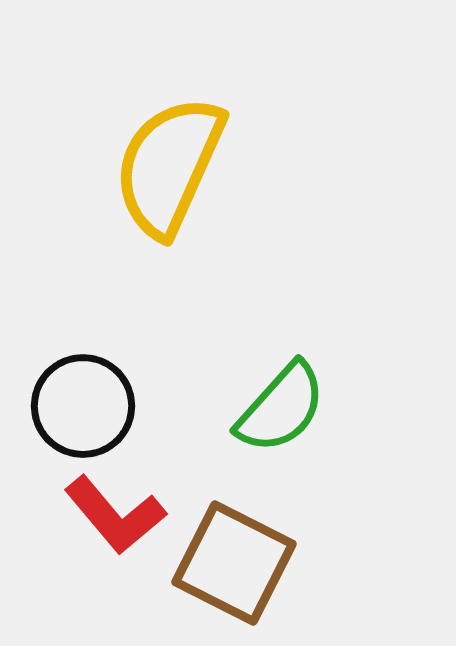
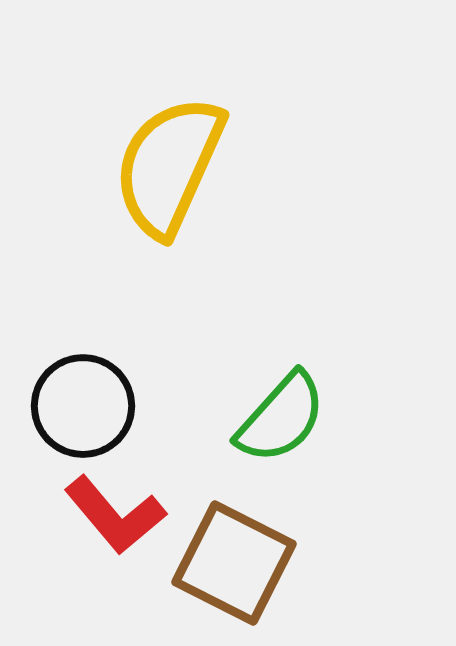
green semicircle: moved 10 px down
